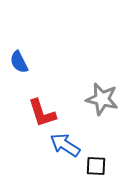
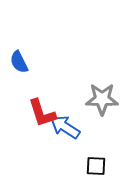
gray star: rotated 12 degrees counterclockwise
blue arrow: moved 18 px up
